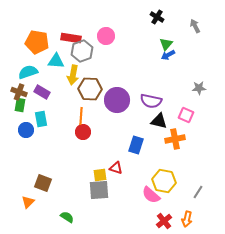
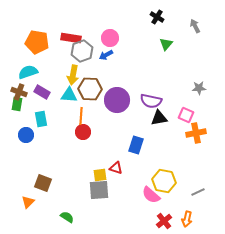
pink circle: moved 4 px right, 2 px down
blue arrow: moved 62 px left
cyan triangle: moved 13 px right, 34 px down
green rectangle: moved 3 px left, 1 px up
black triangle: moved 3 px up; rotated 24 degrees counterclockwise
blue circle: moved 5 px down
orange cross: moved 21 px right, 6 px up
gray line: rotated 32 degrees clockwise
